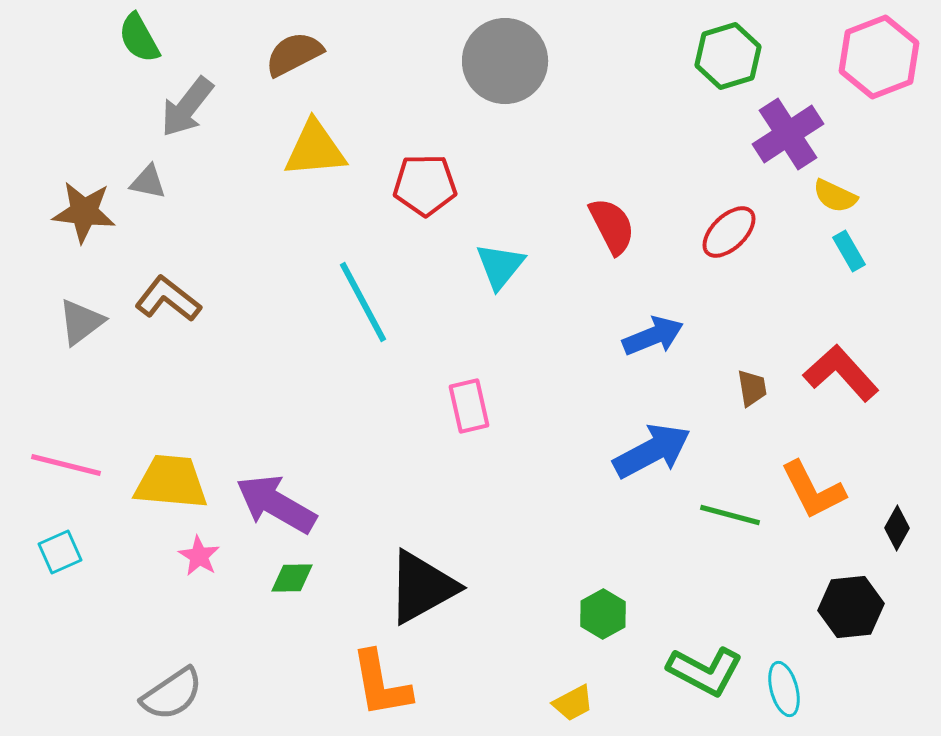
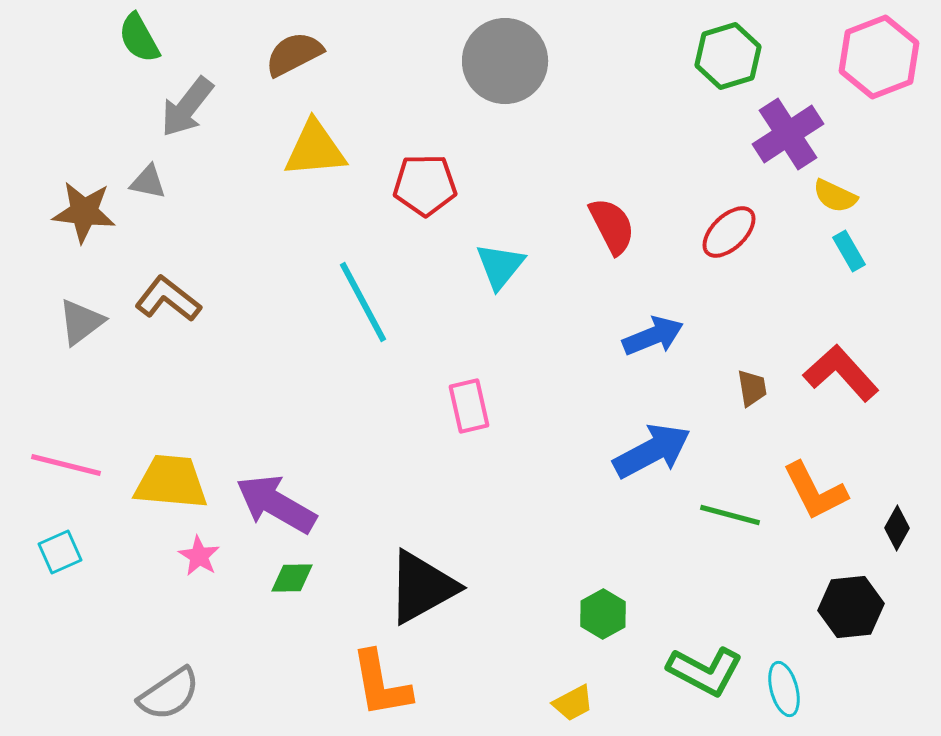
orange L-shape at (813, 490): moved 2 px right, 1 px down
gray semicircle at (172, 694): moved 3 px left
